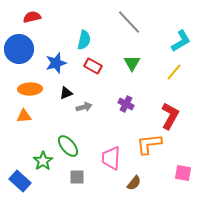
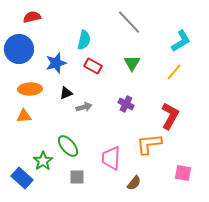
blue rectangle: moved 2 px right, 3 px up
